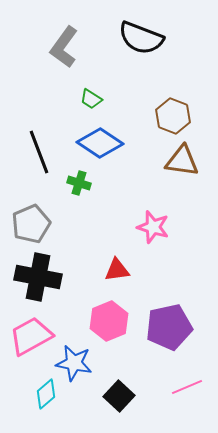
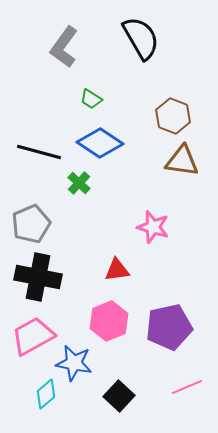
black semicircle: rotated 141 degrees counterclockwise
black line: rotated 54 degrees counterclockwise
green cross: rotated 25 degrees clockwise
pink trapezoid: moved 2 px right
